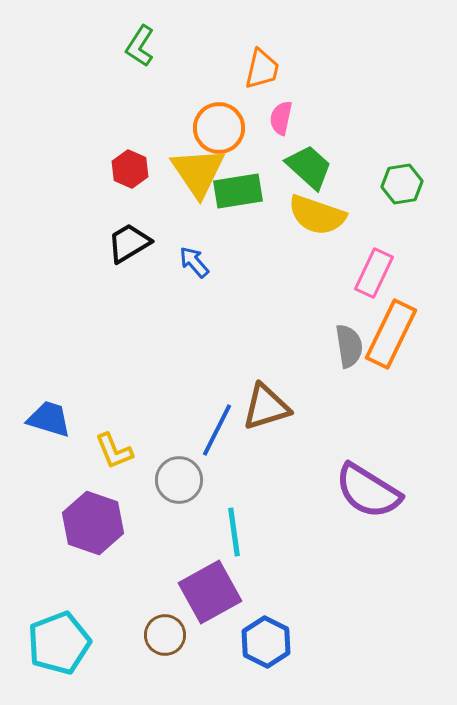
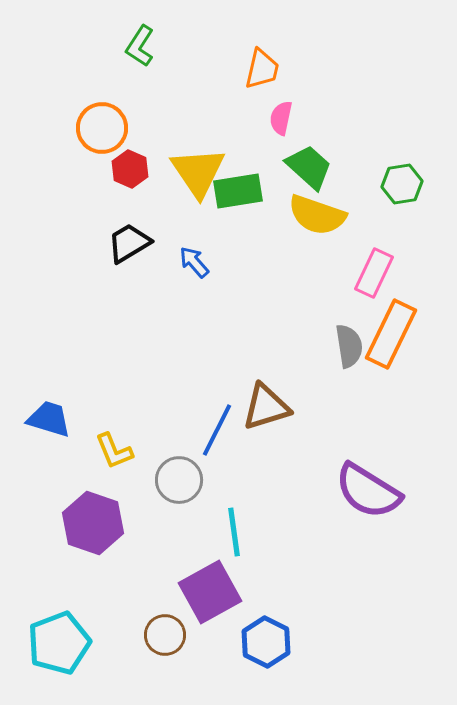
orange circle: moved 117 px left
